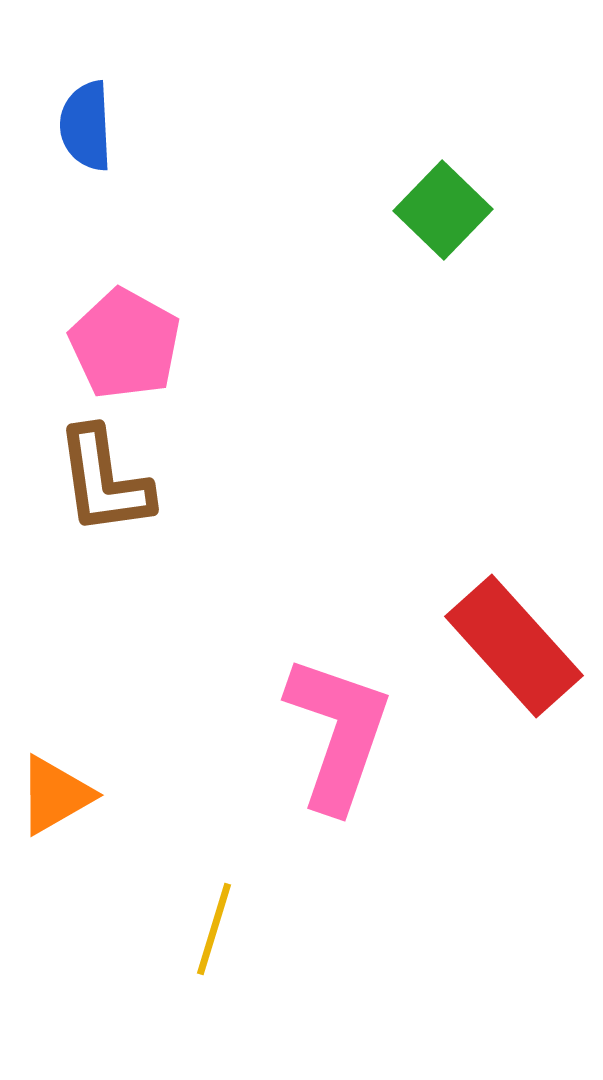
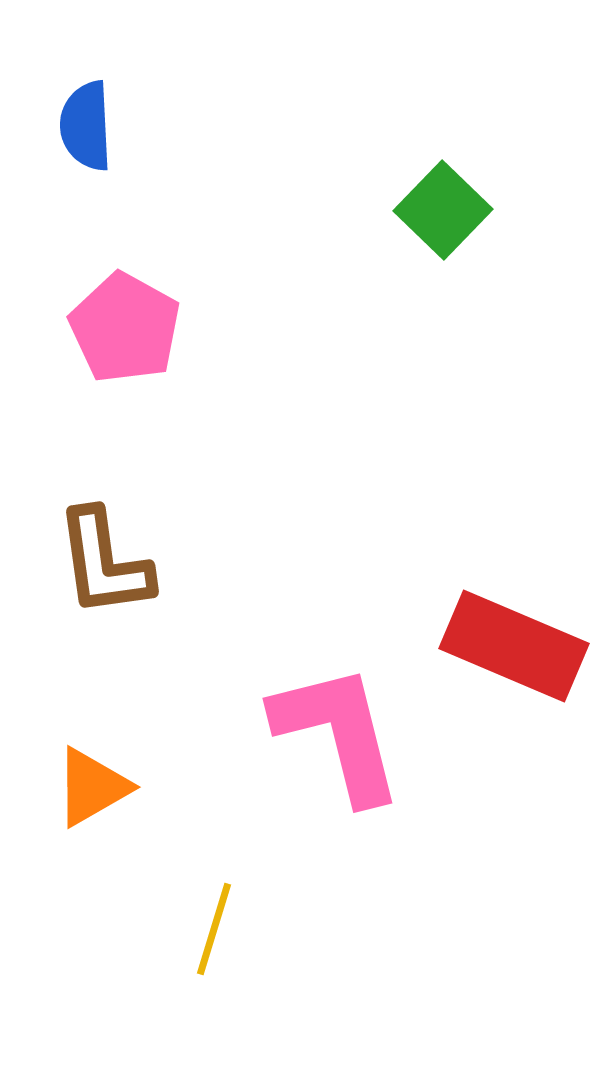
pink pentagon: moved 16 px up
brown L-shape: moved 82 px down
red rectangle: rotated 25 degrees counterclockwise
pink L-shape: rotated 33 degrees counterclockwise
orange triangle: moved 37 px right, 8 px up
